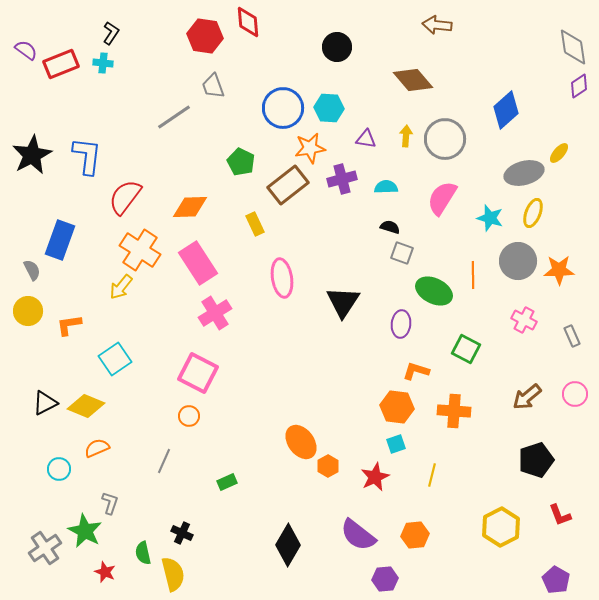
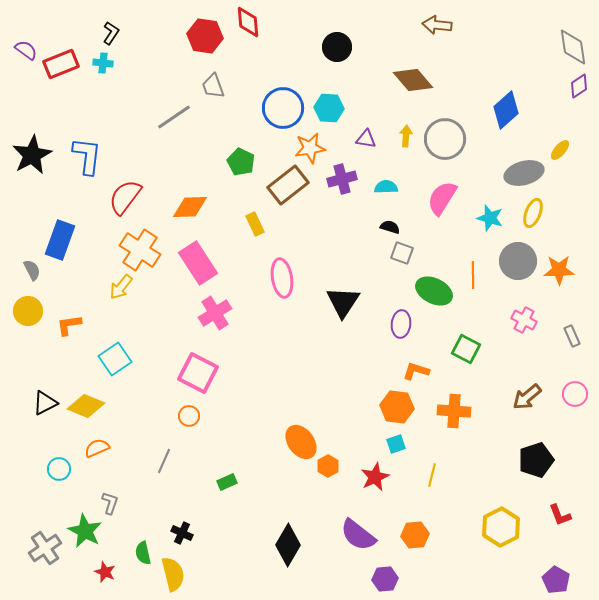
yellow ellipse at (559, 153): moved 1 px right, 3 px up
